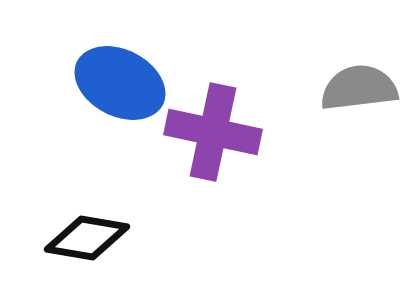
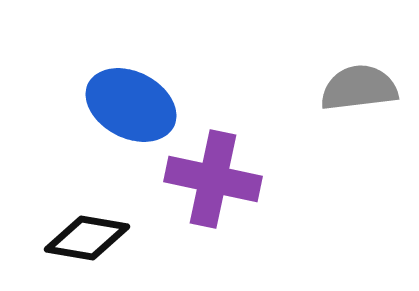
blue ellipse: moved 11 px right, 22 px down
purple cross: moved 47 px down
